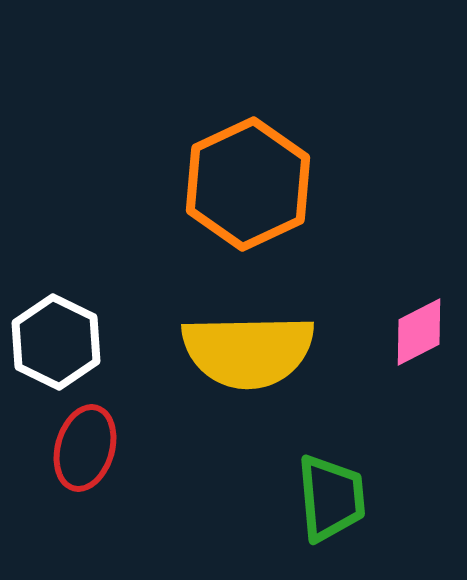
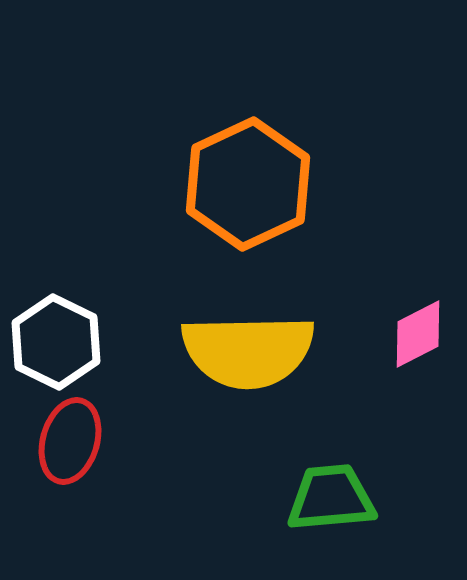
pink diamond: moved 1 px left, 2 px down
red ellipse: moved 15 px left, 7 px up
green trapezoid: rotated 90 degrees counterclockwise
